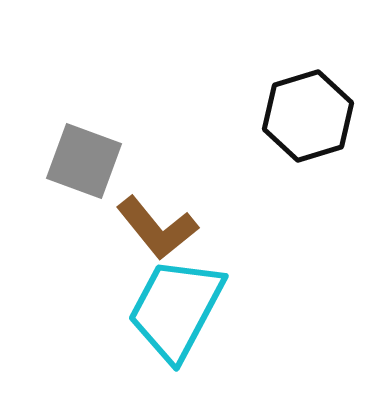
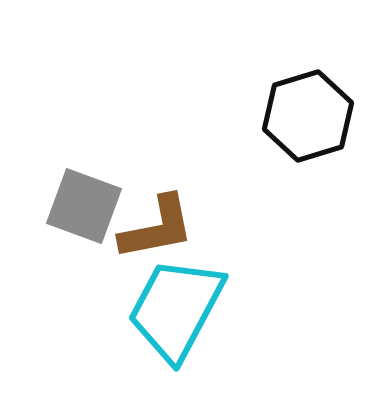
gray square: moved 45 px down
brown L-shape: rotated 62 degrees counterclockwise
